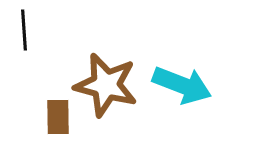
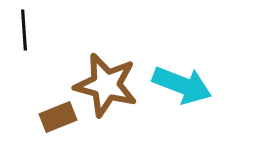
brown rectangle: rotated 69 degrees clockwise
